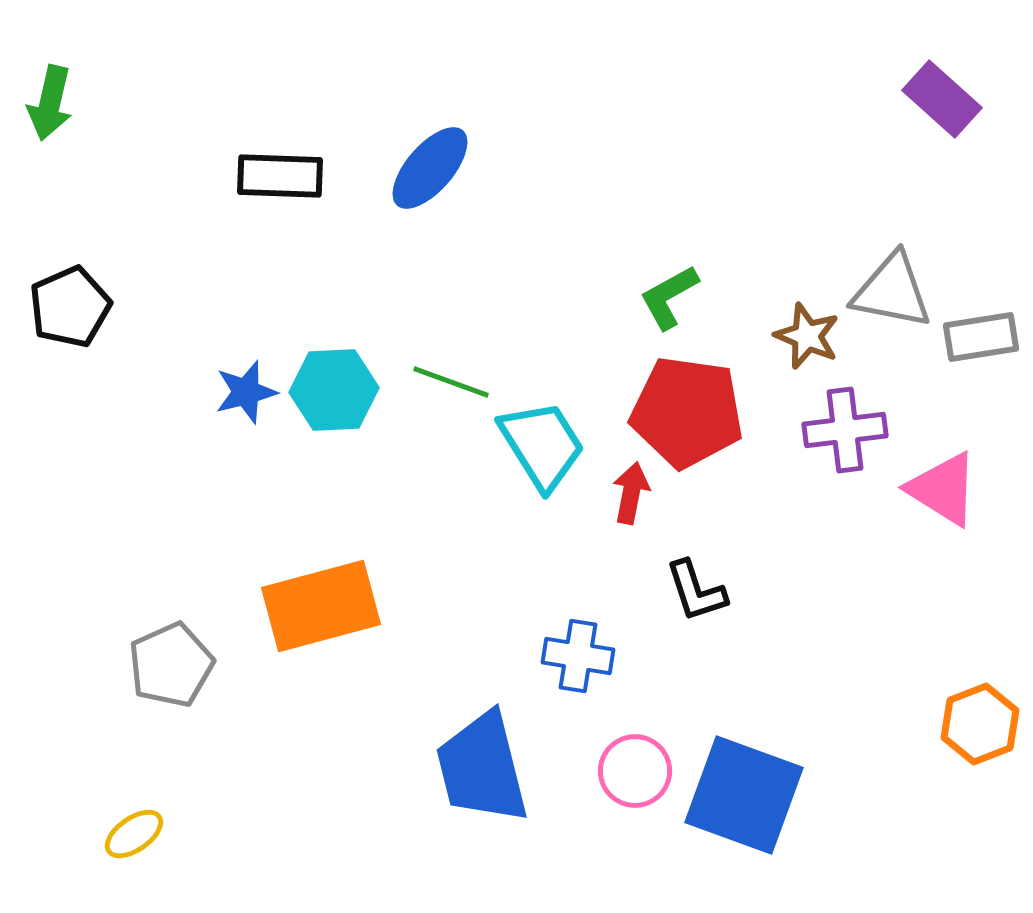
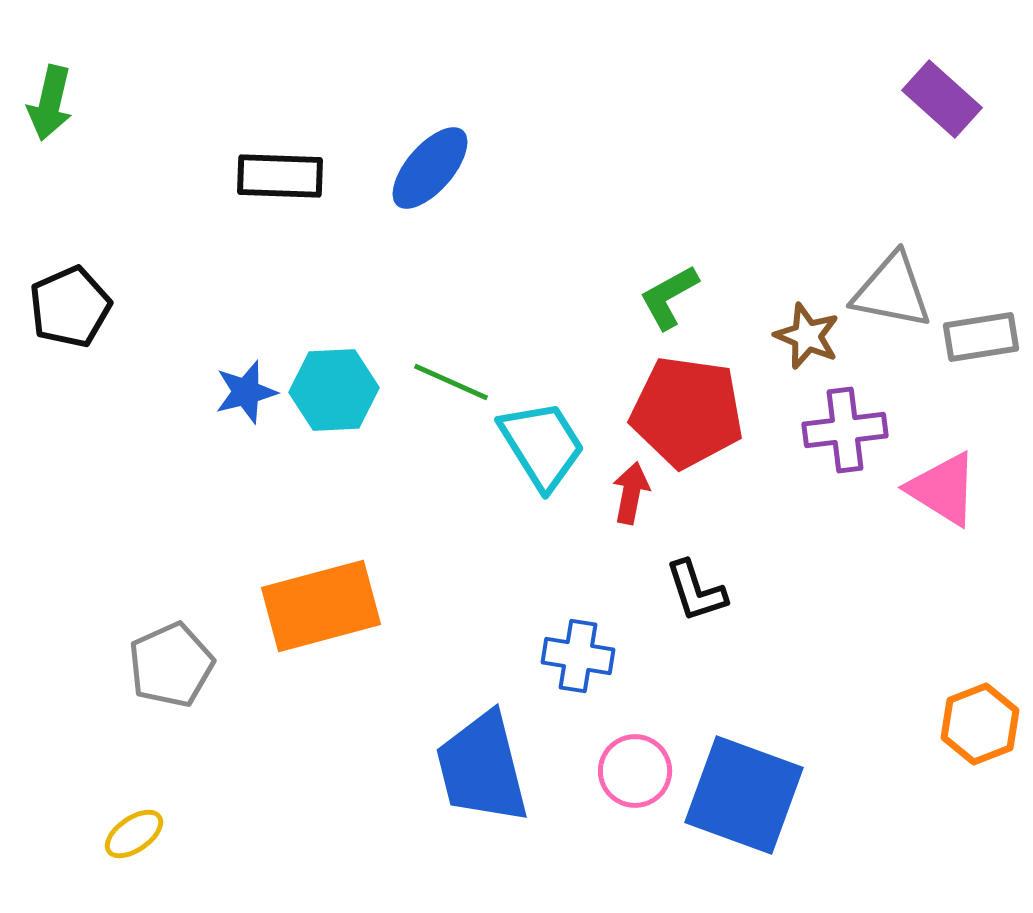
green line: rotated 4 degrees clockwise
